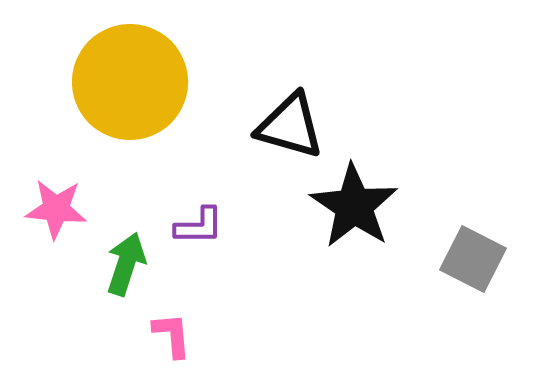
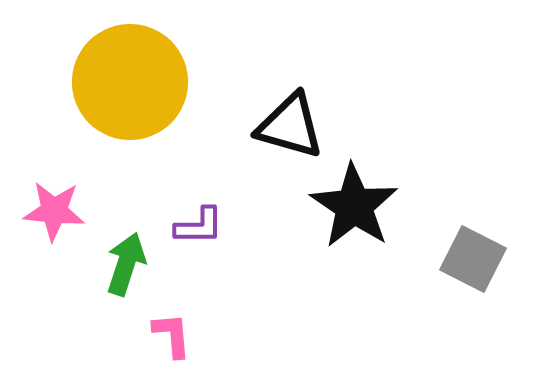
pink star: moved 2 px left, 2 px down
